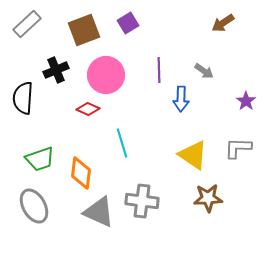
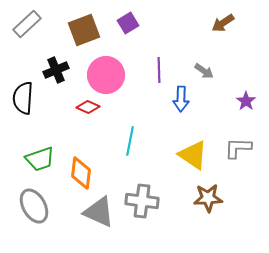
red diamond: moved 2 px up
cyan line: moved 8 px right, 2 px up; rotated 28 degrees clockwise
